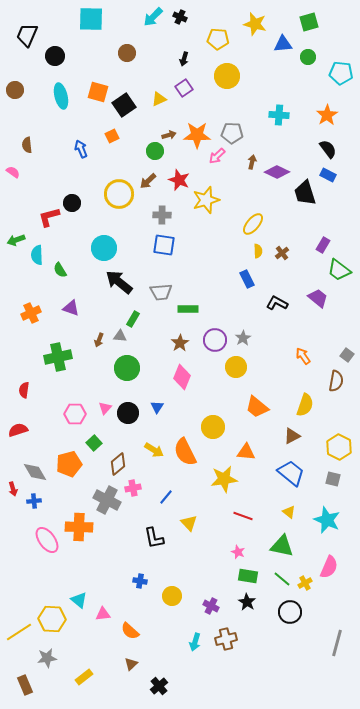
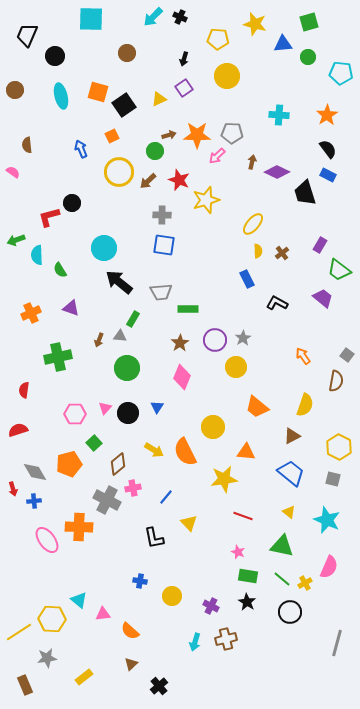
yellow circle at (119, 194): moved 22 px up
purple rectangle at (323, 245): moved 3 px left
purple trapezoid at (318, 298): moved 5 px right
